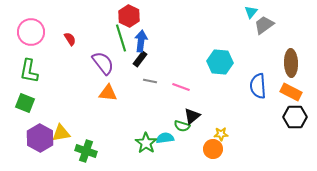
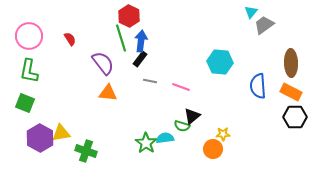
pink circle: moved 2 px left, 4 px down
yellow star: moved 2 px right
